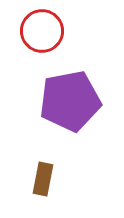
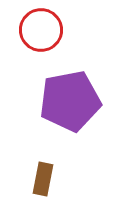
red circle: moved 1 px left, 1 px up
